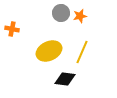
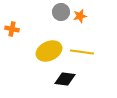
gray circle: moved 1 px up
yellow line: rotated 75 degrees clockwise
